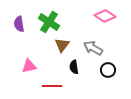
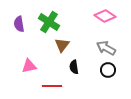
gray arrow: moved 13 px right
